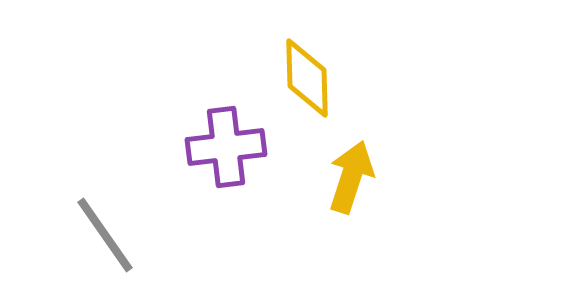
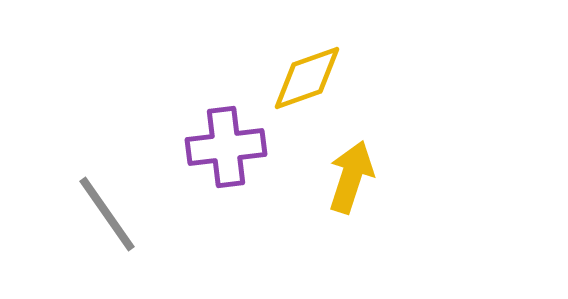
yellow diamond: rotated 72 degrees clockwise
gray line: moved 2 px right, 21 px up
